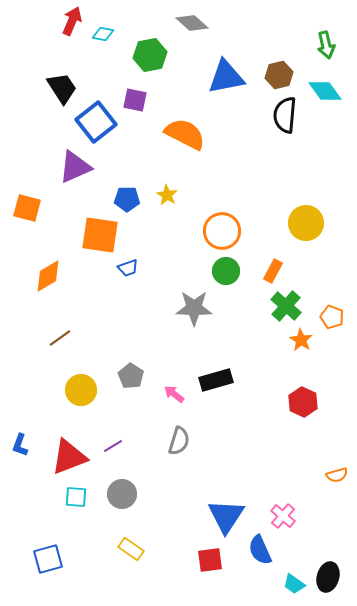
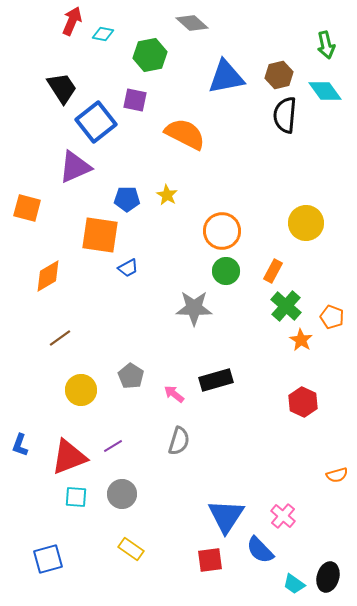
blue trapezoid at (128, 268): rotated 10 degrees counterclockwise
blue semicircle at (260, 550): rotated 20 degrees counterclockwise
